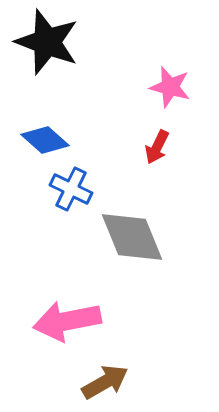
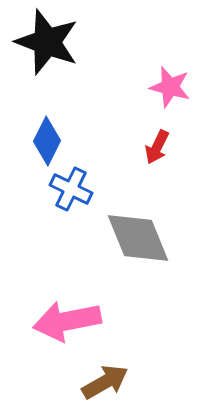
blue diamond: moved 2 px right, 1 px down; rotated 75 degrees clockwise
gray diamond: moved 6 px right, 1 px down
